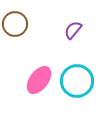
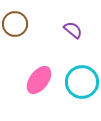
purple semicircle: rotated 90 degrees clockwise
cyan circle: moved 5 px right, 1 px down
